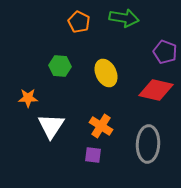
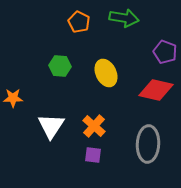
orange star: moved 15 px left
orange cross: moved 7 px left; rotated 10 degrees clockwise
